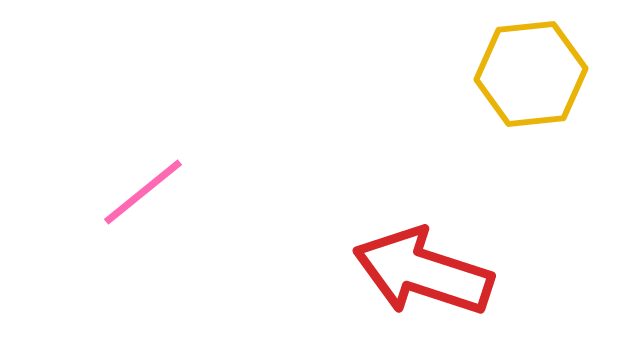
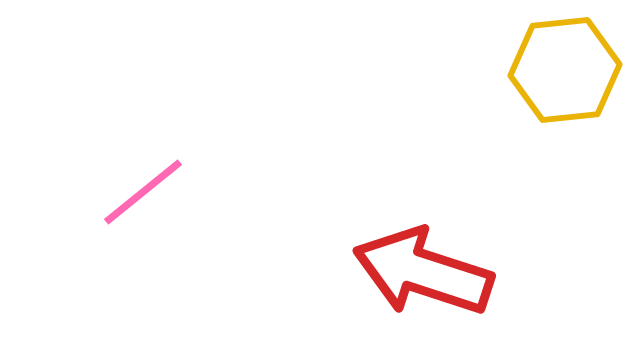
yellow hexagon: moved 34 px right, 4 px up
